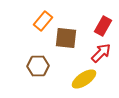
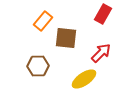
red rectangle: moved 12 px up
